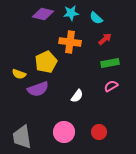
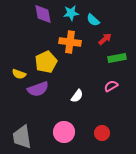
purple diamond: rotated 65 degrees clockwise
cyan semicircle: moved 3 px left, 2 px down
green rectangle: moved 7 px right, 5 px up
red circle: moved 3 px right, 1 px down
